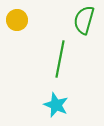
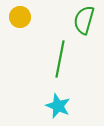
yellow circle: moved 3 px right, 3 px up
cyan star: moved 2 px right, 1 px down
